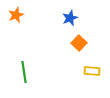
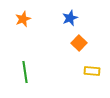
orange star: moved 7 px right, 4 px down
green line: moved 1 px right
